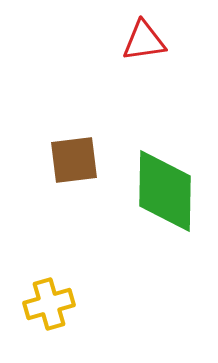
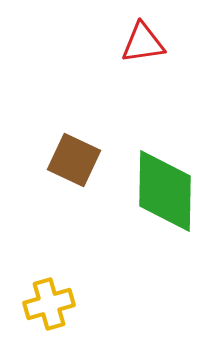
red triangle: moved 1 px left, 2 px down
brown square: rotated 32 degrees clockwise
